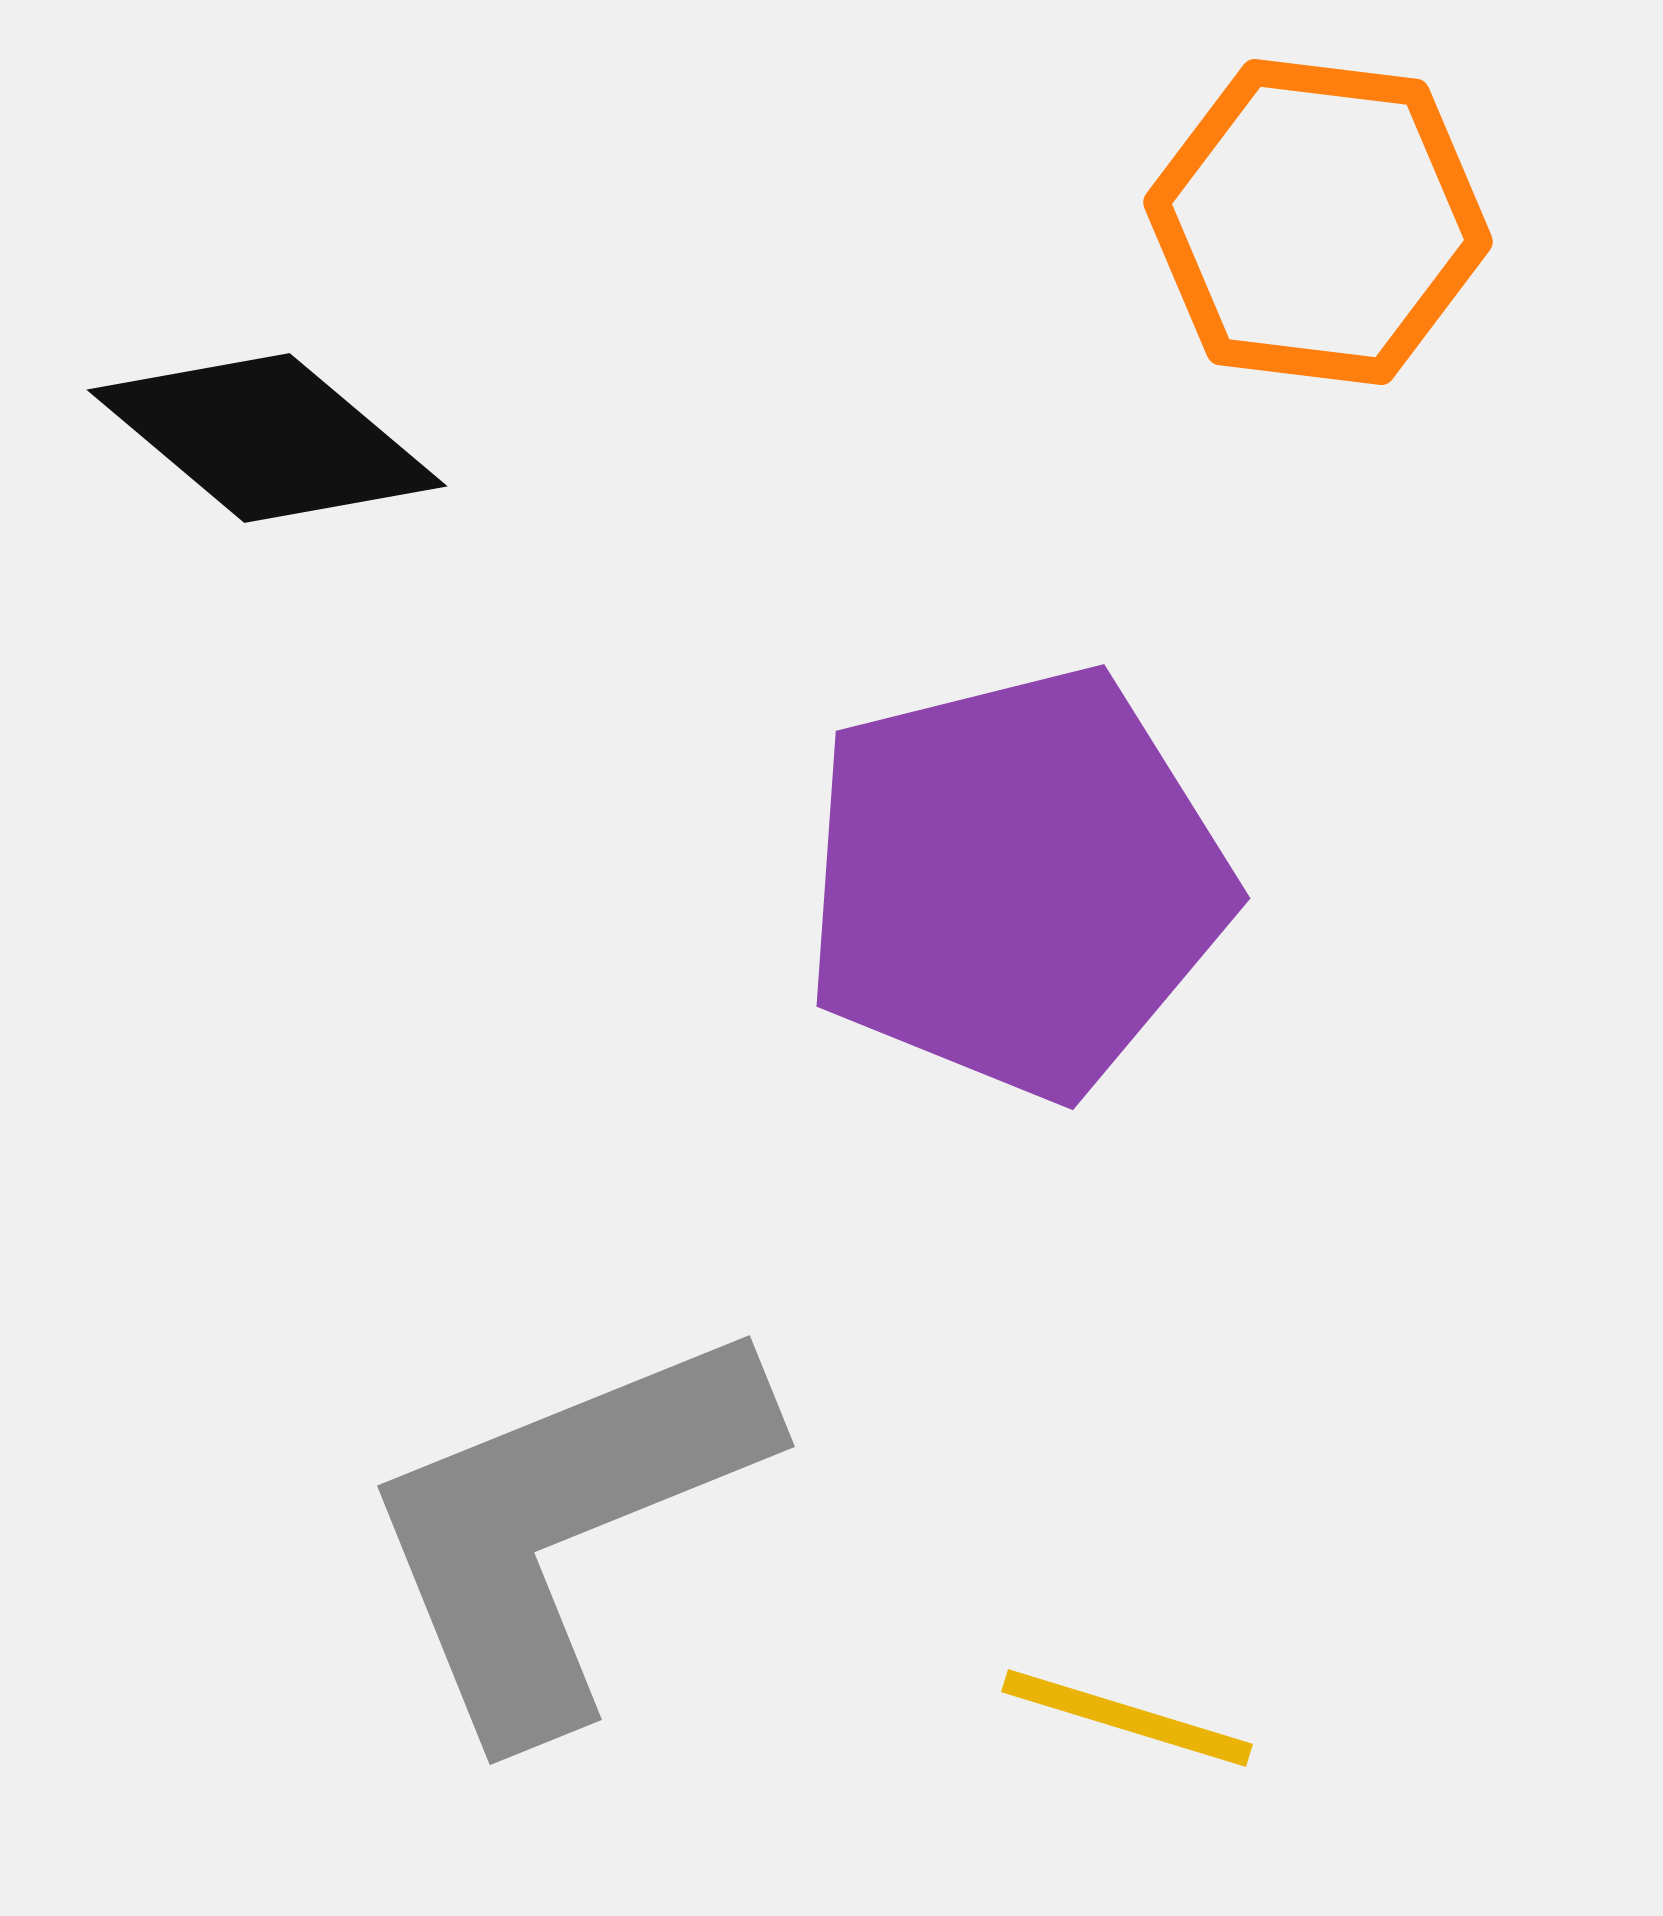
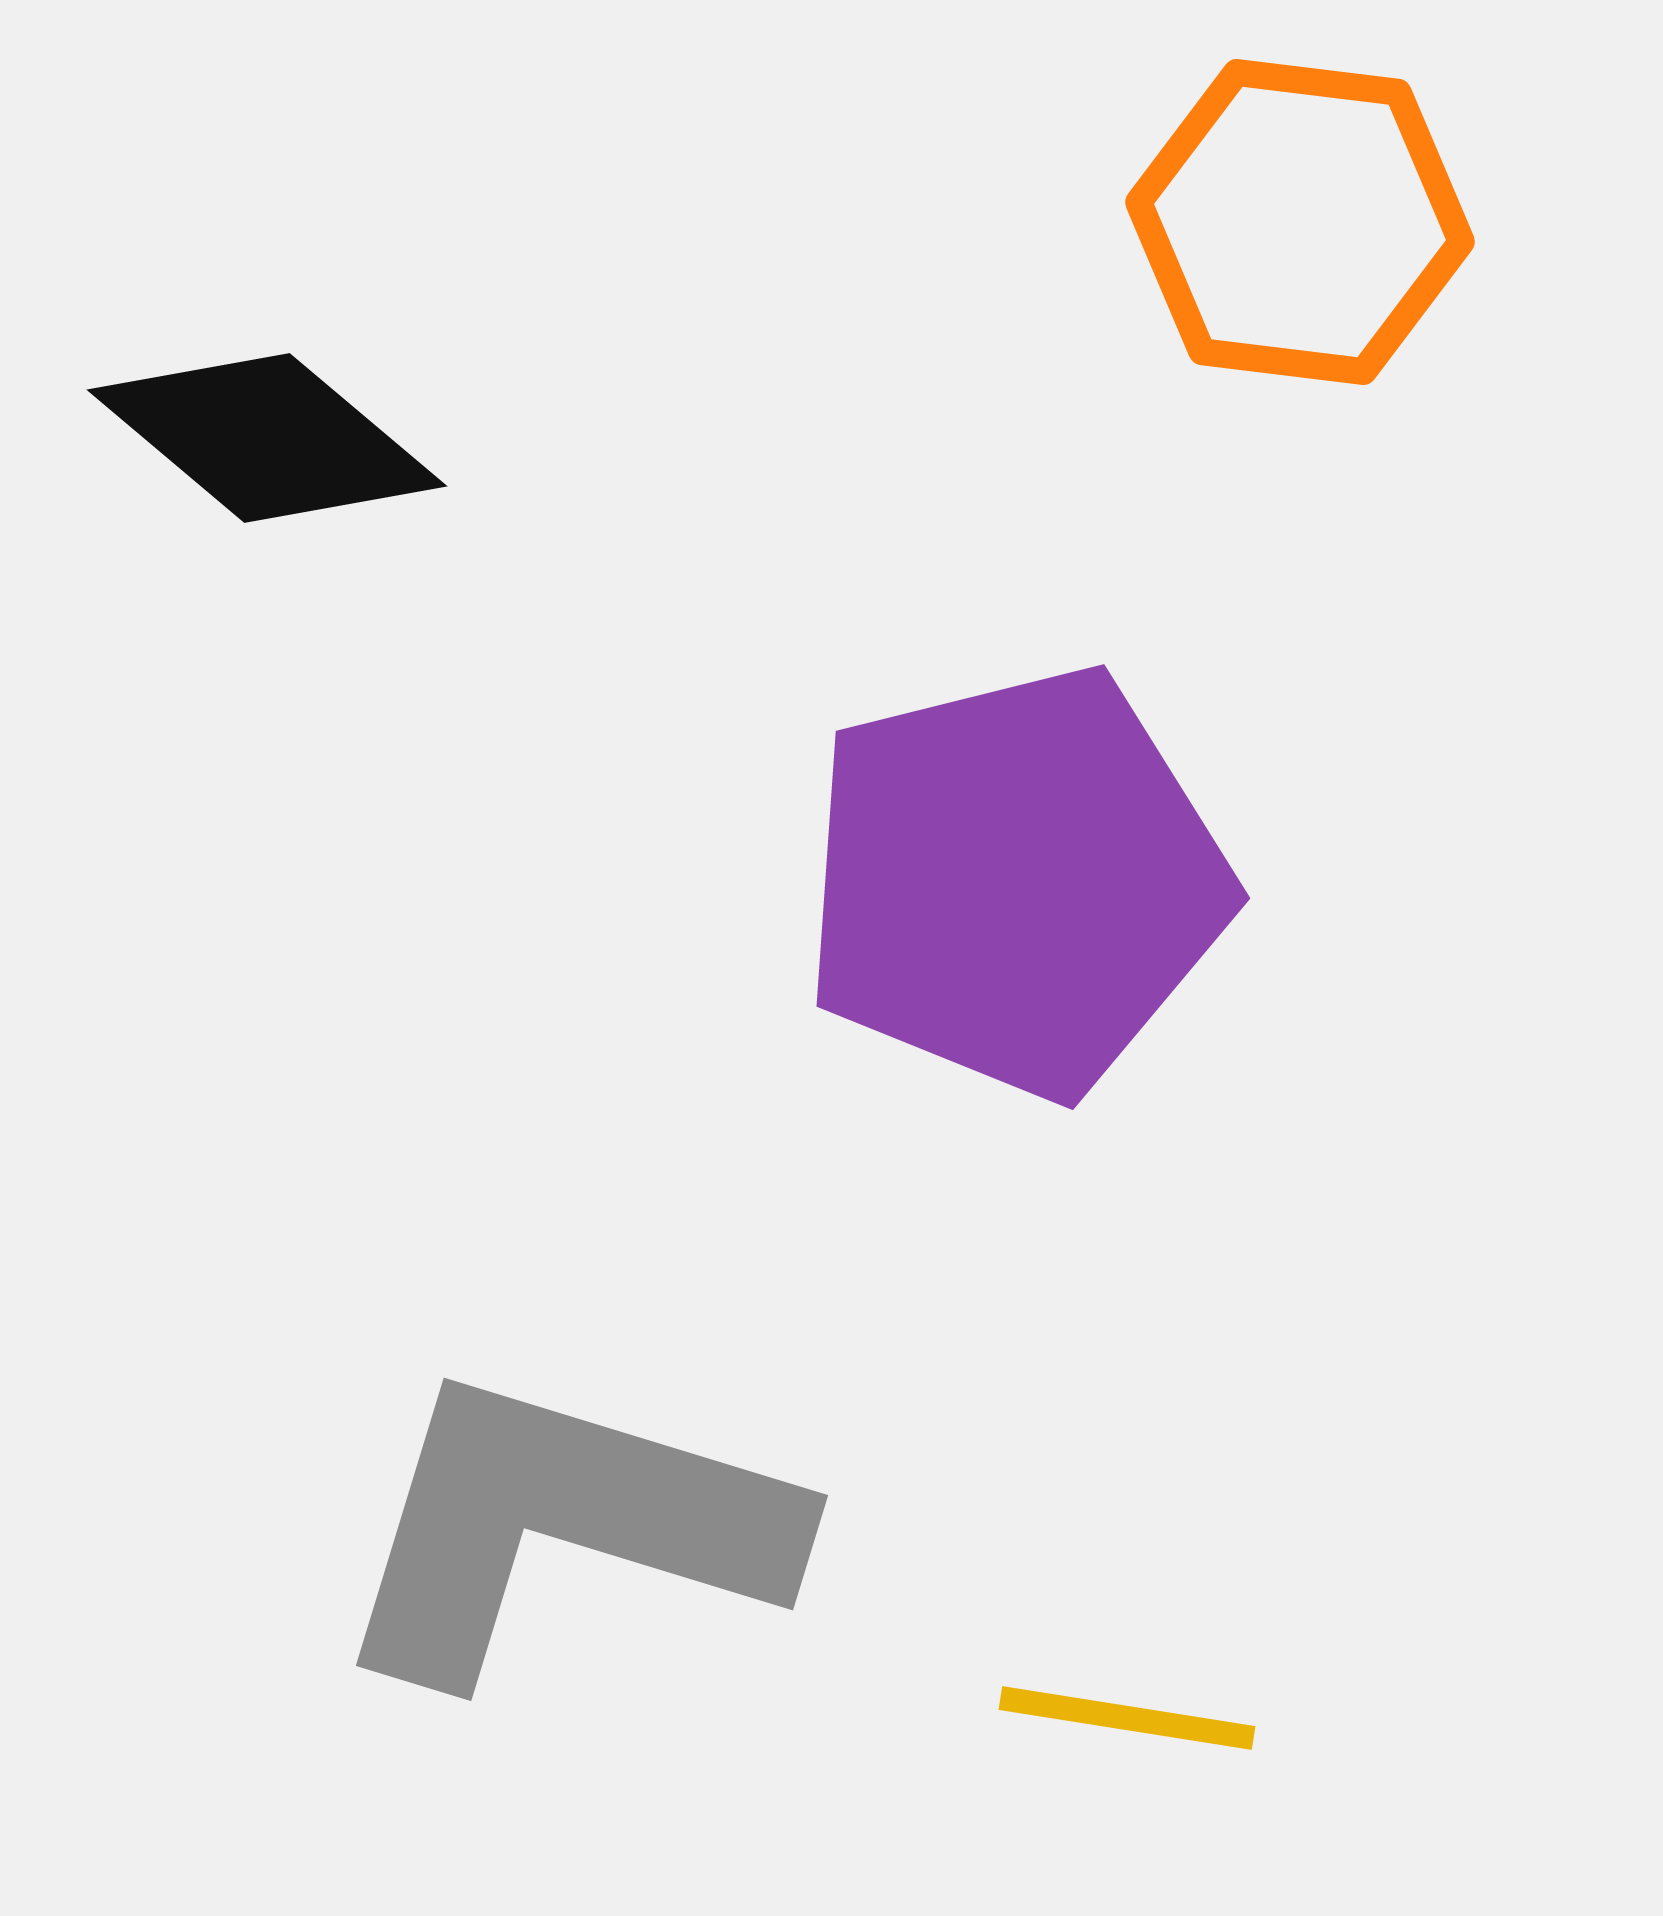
orange hexagon: moved 18 px left
gray L-shape: rotated 39 degrees clockwise
yellow line: rotated 8 degrees counterclockwise
